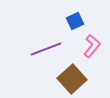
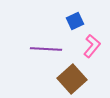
purple line: rotated 24 degrees clockwise
